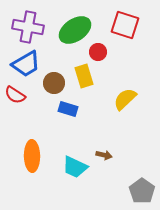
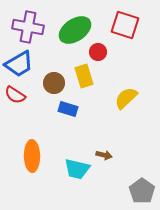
blue trapezoid: moved 7 px left
yellow semicircle: moved 1 px right, 1 px up
cyan trapezoid: moved 2 px right, 2 px down; rotated 12 degrees counterclockwise
